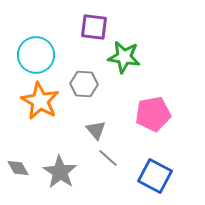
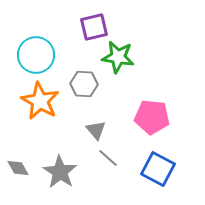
purple square: rotated 20 degrees counterclockwise
green star: moved 6 px left
pink pentagon: moved 1 px left, 3 px down; rotated 16 degrees clockwise
blue square: moved 3 px right, 7 px up
